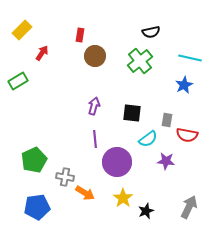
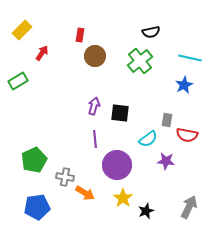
black square: moved 12 px left
purple circle: moved 3 px down
